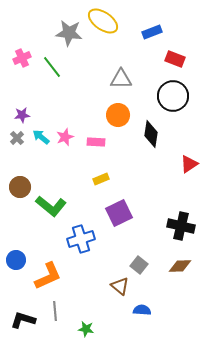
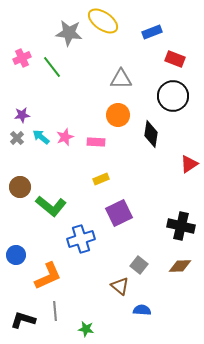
blue circle: moved 5 px up
